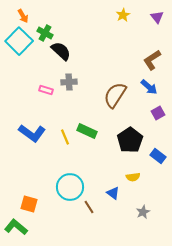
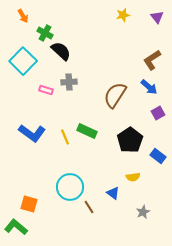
yellow star: rotated 16 degrees clockwise
cyan square: moved 4 px right, 20 px down
